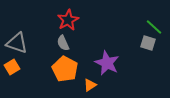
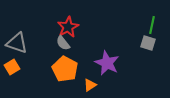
red star: moved 7 px down
green line: moved 2 px left, 2 px up; rotated 60 degrees clockwise
gray semicircle: rotated 14 degrees counterclockwise
